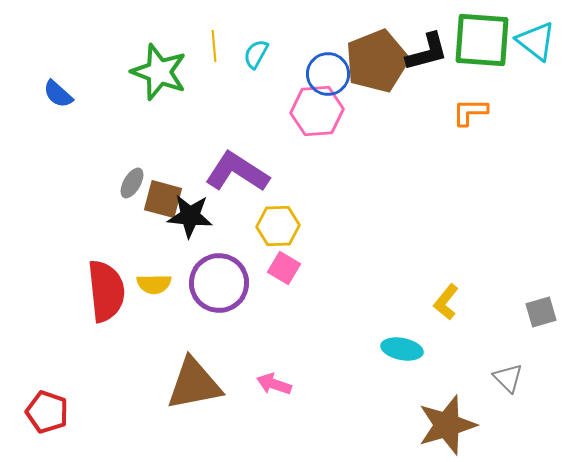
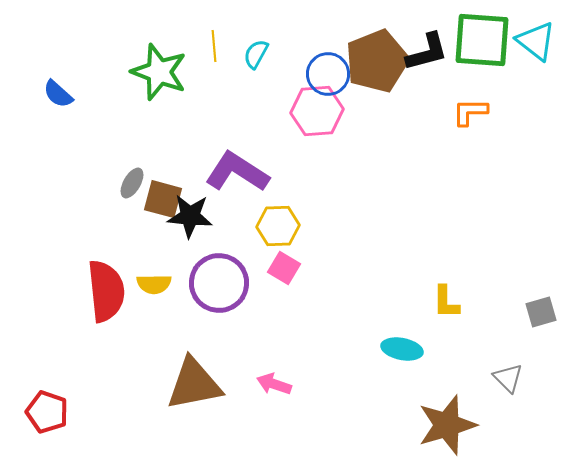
yellow L-shape: rotated 39 degrees counterclockwise
